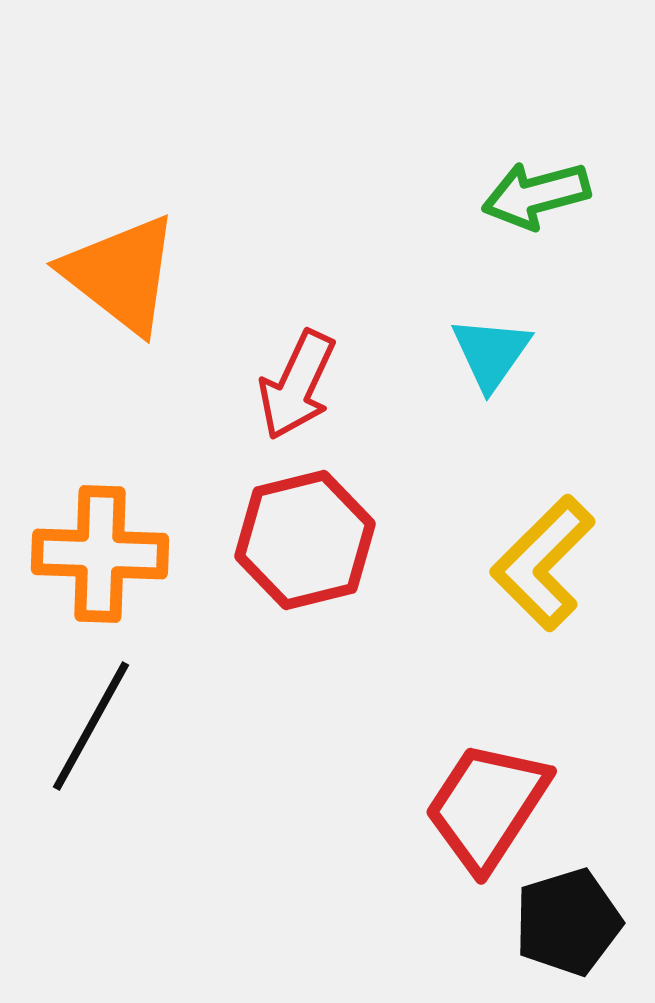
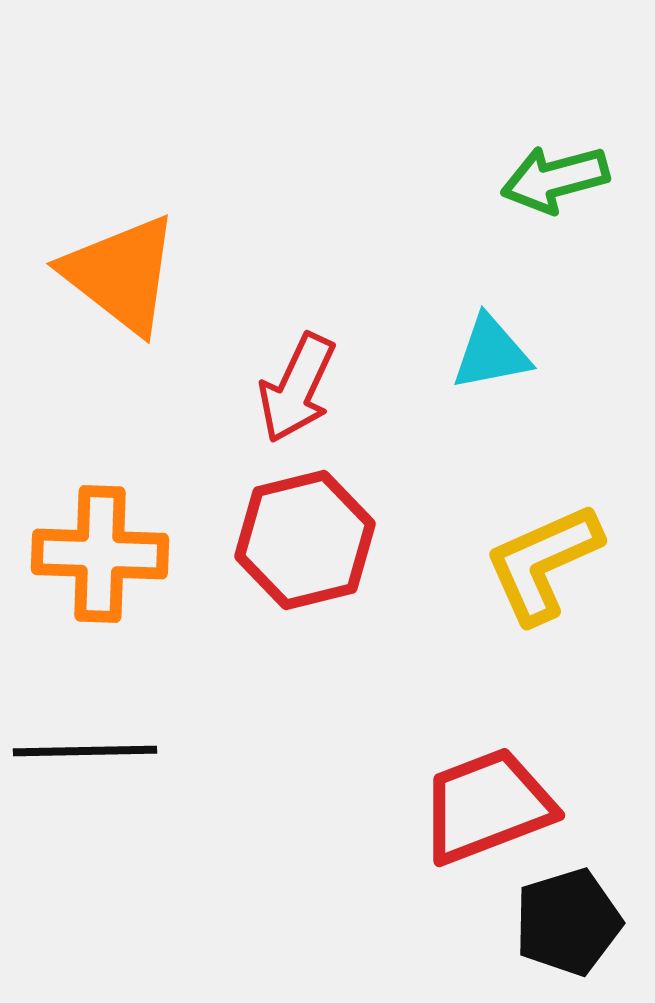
green arrow: moved 19 px right, 16 px up
cyan triangle: rotated 44 degrees clockwise
red arrow: moved 3 px down
yellow L-shape: rotated 21 degrees clockwise
black line: moved 6 px left, 25 px down; rotated 60 degrees clockwise
red trapezoid: rotated 36 degrees clockwise
